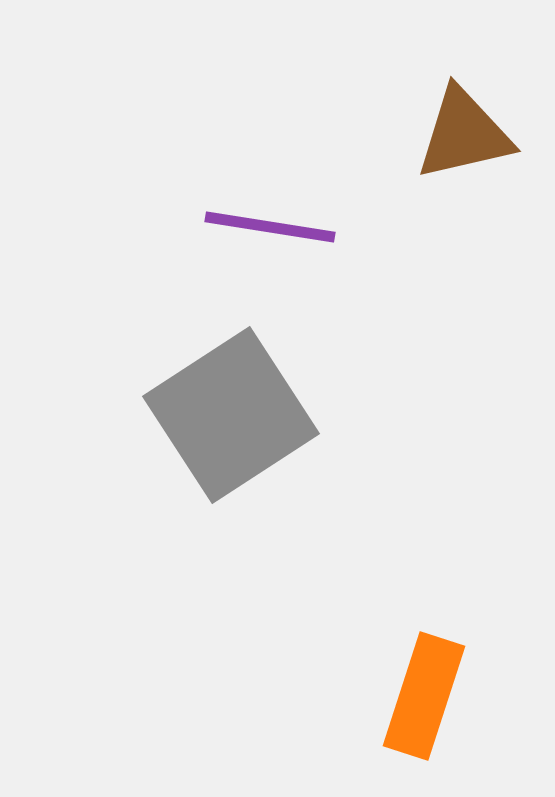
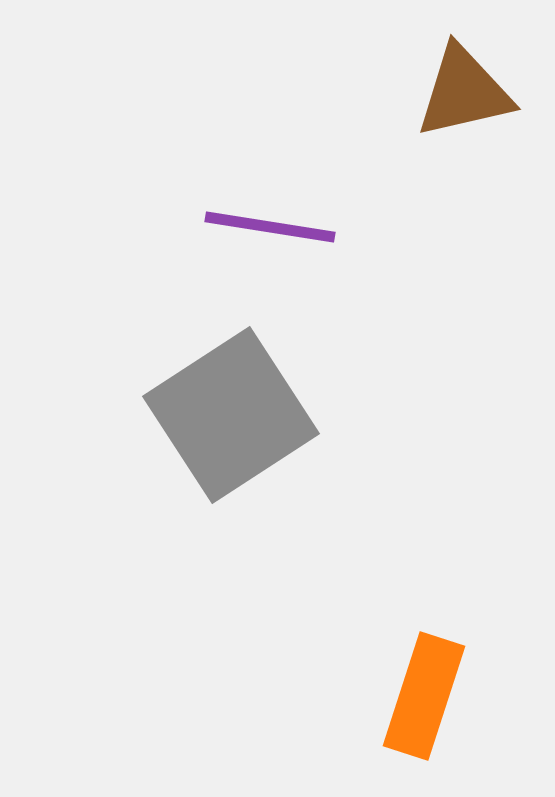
brown triangle: moved 42 px up
